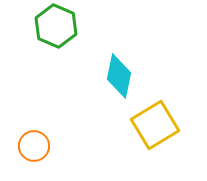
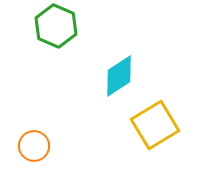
cyan diamond: rotated 45 degrees clockwise
